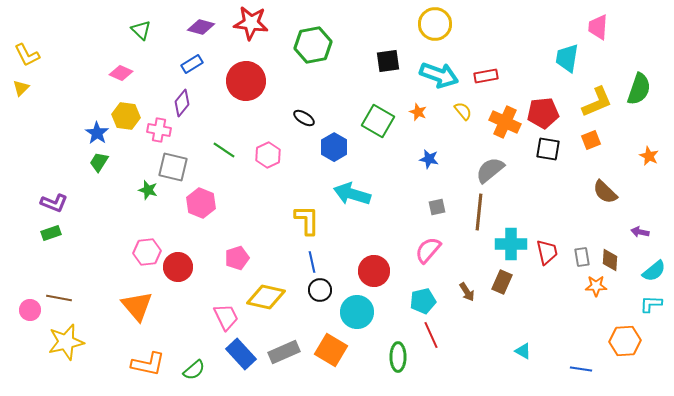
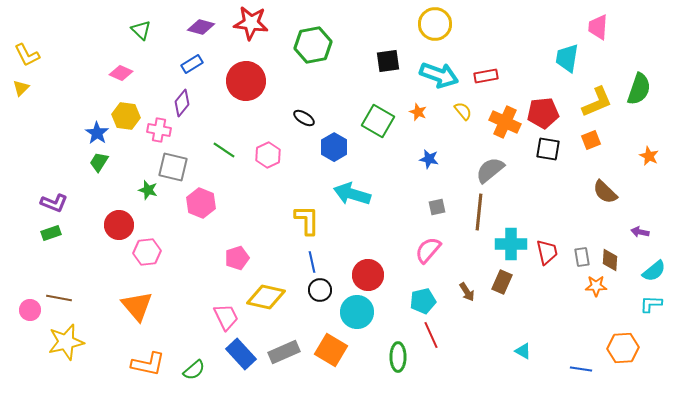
red circle at (178, 267): moved 59 px left, 42 px up
red circle at (374, 271): moved 6 px left, 4 px down
orange hexagon at (625, 341): moved 2 px left, 7 px down
